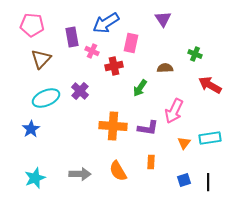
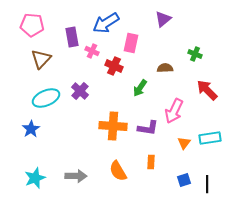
purple triangle: rotated 24 degrees clockwise
red cross: rotated 36 degrees clockwise
red arrow: moved 3 px left, 5 px down; rotated 15 degrees clockwise
gray arrow: moved 4 px left, 2 px down
black line: moved 1 px left, 2 px down
